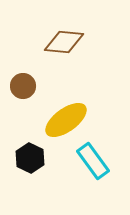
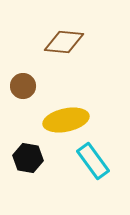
yellow ellipse: rotated 24 degrees clockwise
black hexagon: moved 2 px left; rotated 16 degrees counterclockwise
